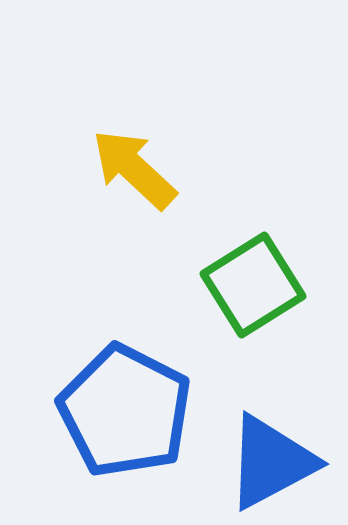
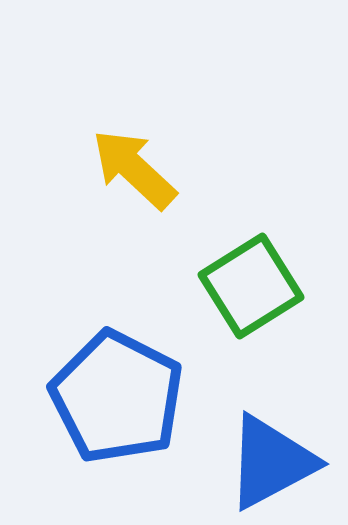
green square: moved 2 px left, 1 px down
blue pentagon: moved 8 px left, 14 px up
